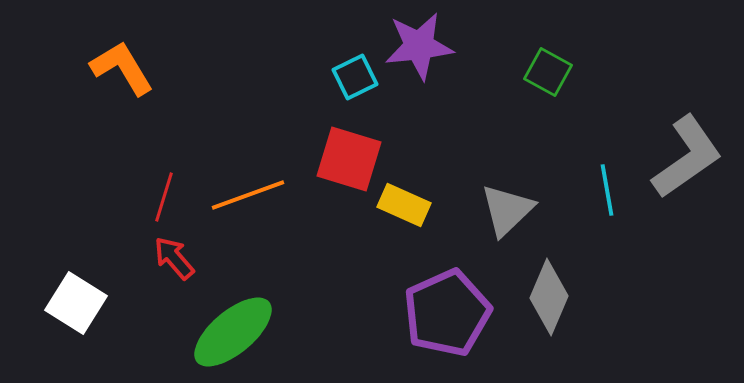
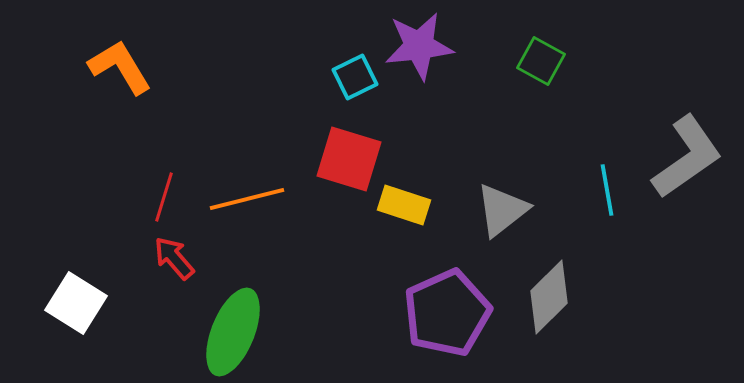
orange L-shape: moved 2 px left, 1 px up
green square: moved 7 px left, 11 px up
orange line: moved 1 px left, 4 px down; rotated 6 degrees clockwise
yellow rectangle: rotated 6 degrees counterclockwise
gray triangle: moved 5 px left; rotated 6 degrees clockwise
gray diamond: rotated 22 degrees clockwise
green ellipse: rotated 28 degrees counterclockwise
